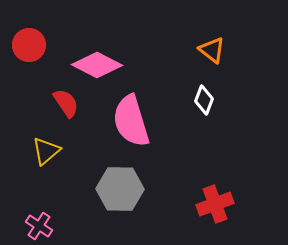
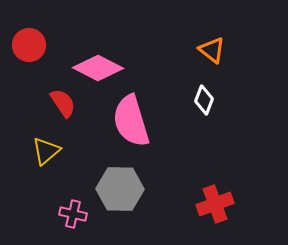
pink diamond: moved 1 px right, 3 px down
red semicircle: moved 3 px left
pink cross: moved 34 px right, 12 px up; rotated 20 degrees counterclockwise
